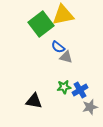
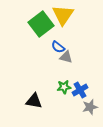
yellow triangle: rotated 45 degrees counterclockwise
